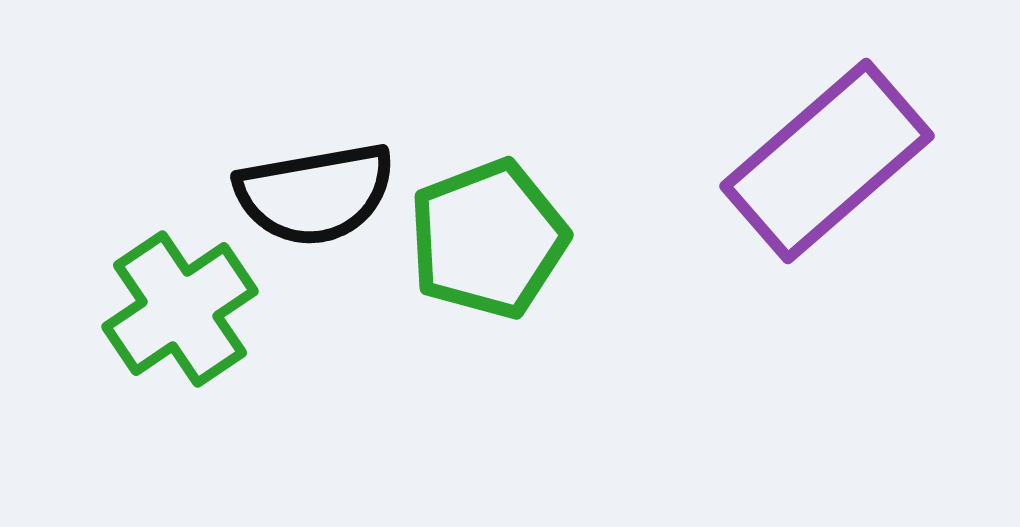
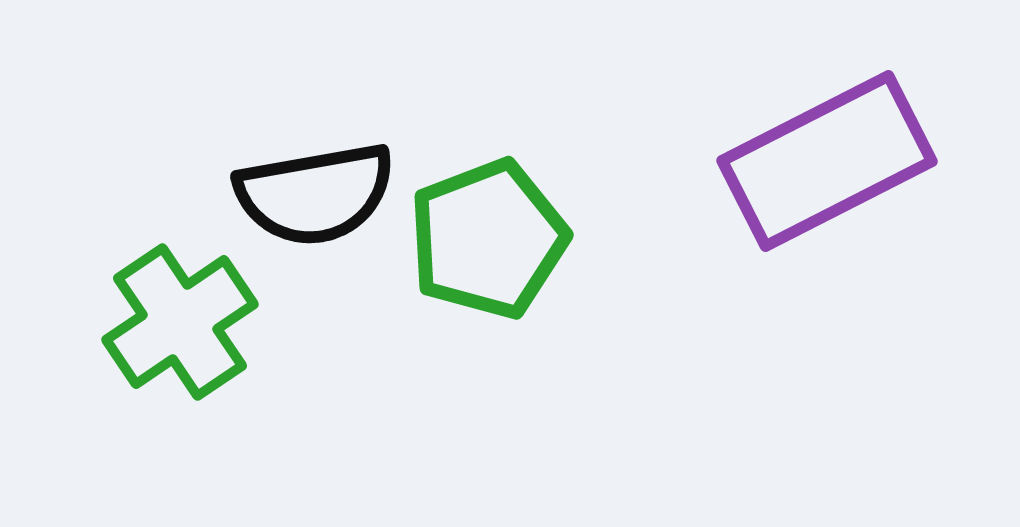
purple rectangle: rotated 14 degrees clockwise
green cross: moved 13 px down
